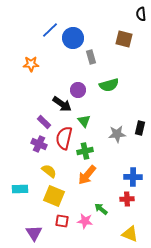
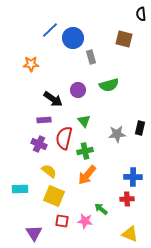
black arrow: moved 9 px left, 5 px up
purple rectangle: moved 2 px up; rotated 48 degrees counterclockwise
